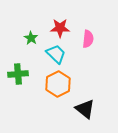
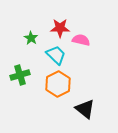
pink semicircle: moved 7 px left, 1 px down; rotated 84 degrees counterclockwise
cyan trapezoid: moved 1 px down
green cross: moved 2 px right, 1 px down; rotated 12 degrees counterclockwise
